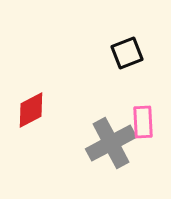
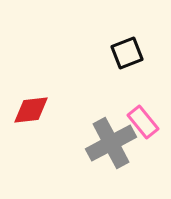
red diamond: rotated 21 degrees clockwise
pink rectangle: rotated 36 degrees counterclockwise
